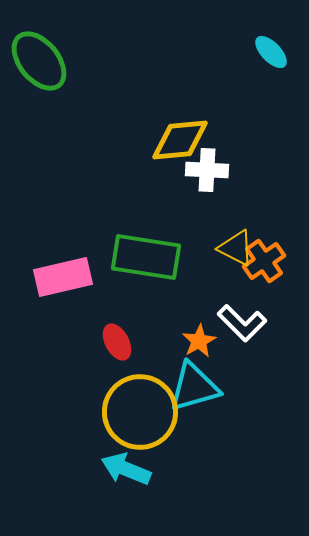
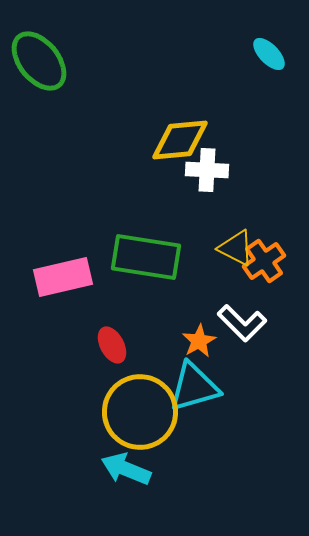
cyan ellipse: moved 2 px left, 2 px down
red ellipse: moved 5 px left, 3 px down
